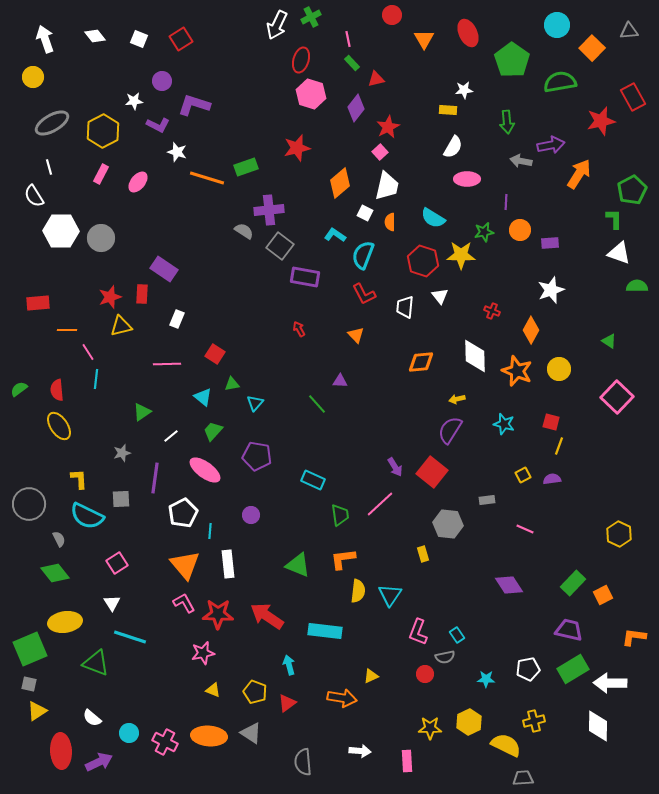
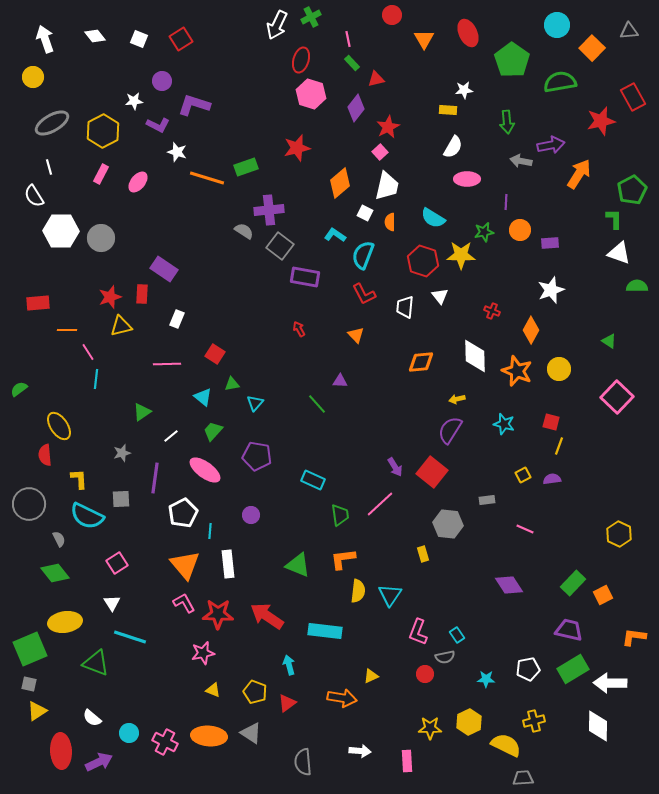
red semicircle at (57, 390): moved 12 px left, 65 px down
